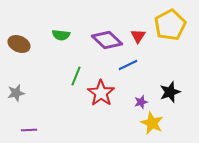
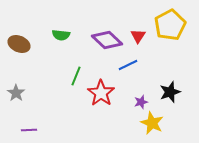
gray star: rotated 24 degrees counterclockwise
